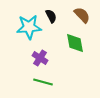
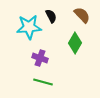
green diamond: rotated 40 degrees clockwise
purple cross: rotated 14 degrees counterclockwise
